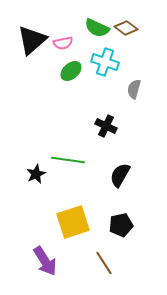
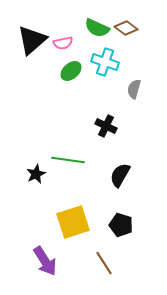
black pentagon: rotated 30 degrees clockwise
